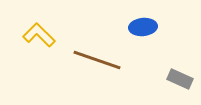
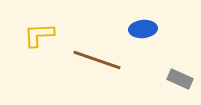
blue ellipse: moved 2 px down
yellow L-shape: rotated 48 degrees counterclockwise
